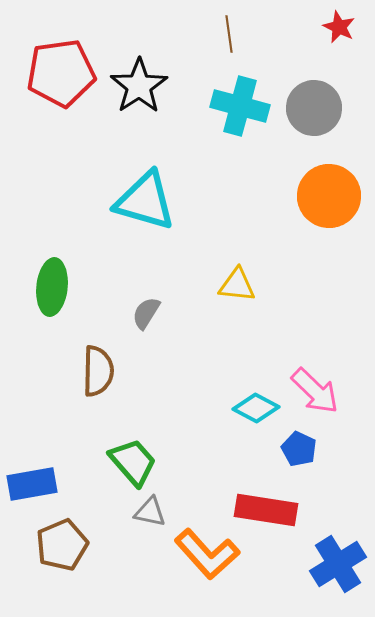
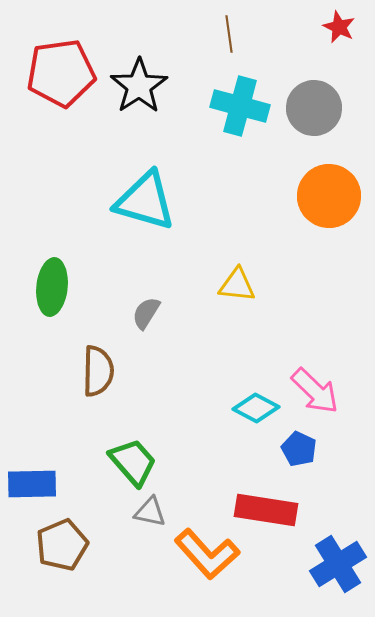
blue rectangle: rotated 9 degrees clockwise
